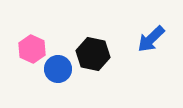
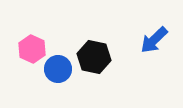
blue arrow: moved 3 px right, 1 px down
black hexagon: moved 1 px right, 3 px down
